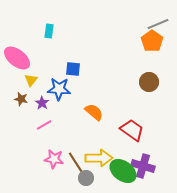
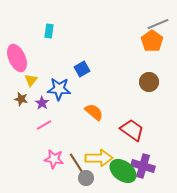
pink ellipse: rotated 28 degrees clockwise
blue square: moved 9 px right; rotated 35 degrees counterclockwise
brown line: moved 1 px right, 1 px down
